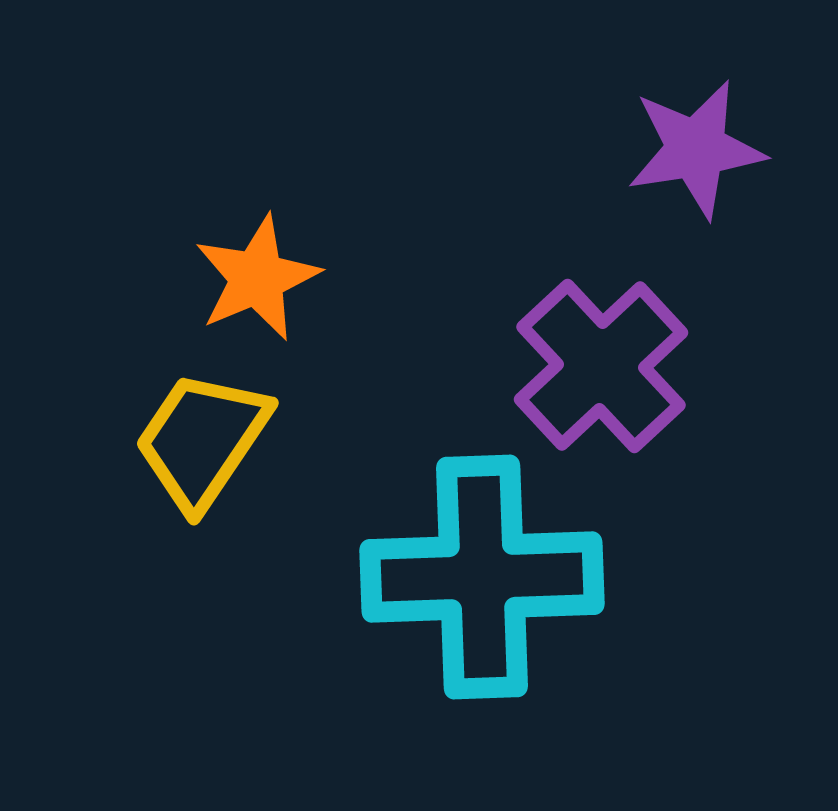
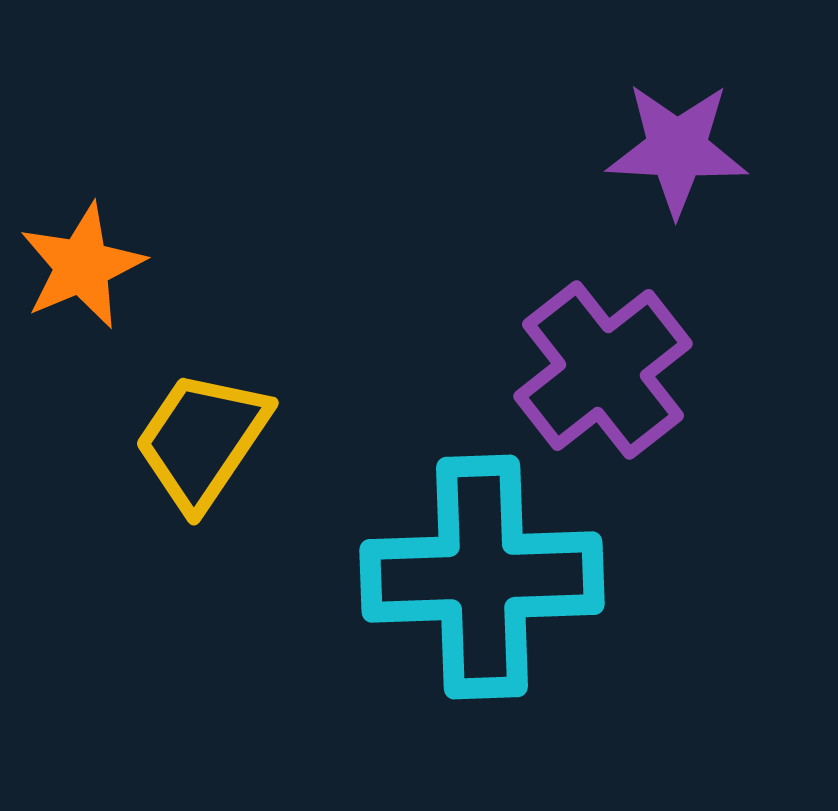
purple star: moved 19 px left; rotated 12 degrees clockwise
orange star: moved 175 px left, 12 px up
purple cross: moved 2 px right, 4 px down; rotated 5 degrees clockwise
